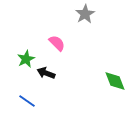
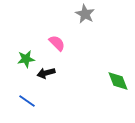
gray star: rotated 12 degrees counterclockwise
green star: rotated 18 degrees clockwise
black arrow: rotated 36 degrees counterclockwise
green diamond: moved 3 px right
